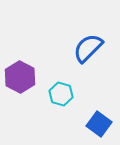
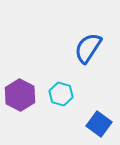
blue semicircle: rotated 12 degrees counterclockwise
purple hexagon: moved 18 px down
